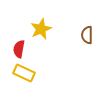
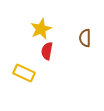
brown semicircle: moved 2 px left, 3 px down
red semicircle: moved 28 px right, 2 px down
